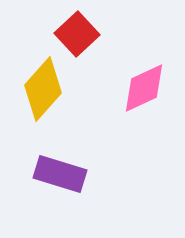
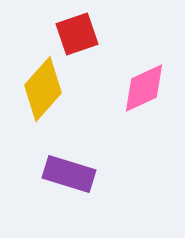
red square: rotated 24 degrees clockwise
purple rectangle: moved 9 px right
